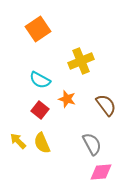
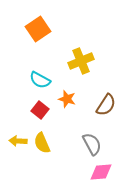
brown semicircle: rotated 70 degrees clockwise
yellow arrow: rotated 42 degrees counterclockwise
